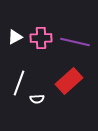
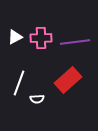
purple line: rotated 20 degrees counterclockwise
red rectangle: moved 1 px left, 1 px up
